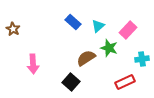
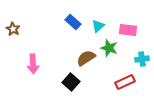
pink rectangle: rotated 54 degrees clockwise
